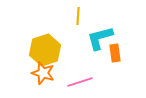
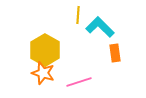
yellow line: moved 1 px up
cyan L-shape: moved 11 px up; rotated 60 degrees clockwise
yellow hexagon: rotated 12 degrees counterclockwise
pink line: moved 1 px left
